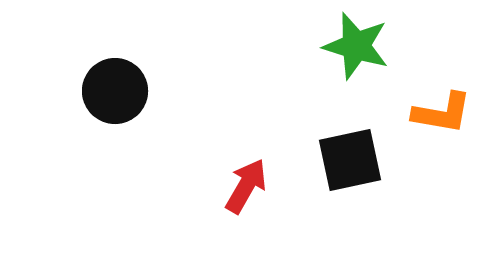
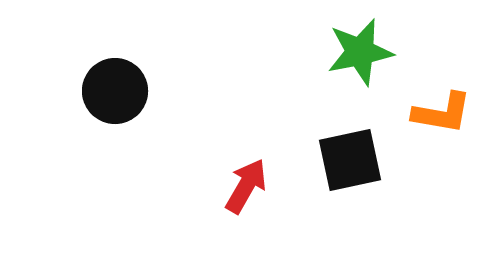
green star: moved 4 px right, 6 px down; rotated 28 degrees counterclockwise
